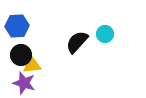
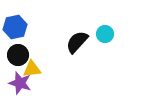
blue hexagon: moved 2 px left, 1 px down; rotated 10 degrees counterclockwise
black circle: moved 3 px left
yellow triangle: moved 4 px down
purple star: moved 4 px left
